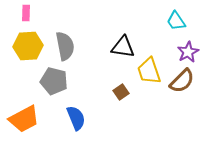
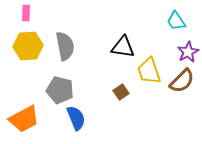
gray pentagon: moved 6 px right, 9 px down
